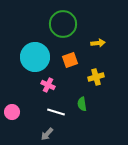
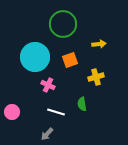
yellow arrow: moved 1 px right, 1 px down
